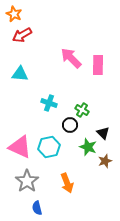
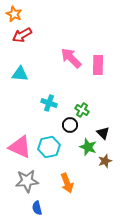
gray star: rotated 30 degrees clockwise
